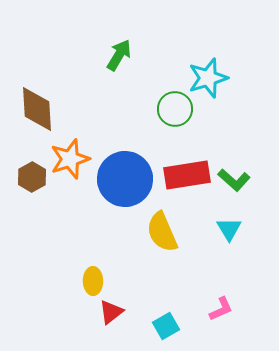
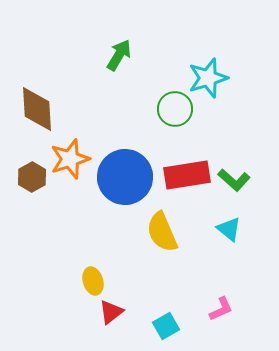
blue circle: moved 2 px up
cyan triangle: rotated 20 degrees counterclockwise
yellow ellipse: rotated 16 degrees counterclockwise
